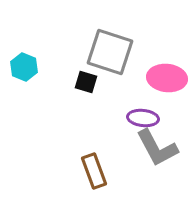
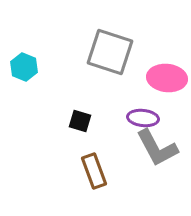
black square: moved 6 px left, 39 px down
